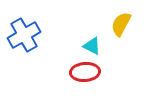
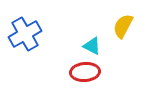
yellow semicircle: moved 2 px right, 2 px down
blue cross: moved 1 px right, 1 px up
